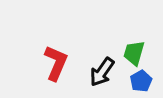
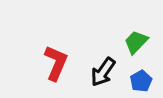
green trapezoid: moved 2 px right, 11 px up; rotated 28 degrees clockwise
black arrow: moved 1 px right
